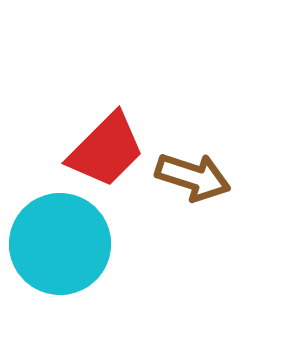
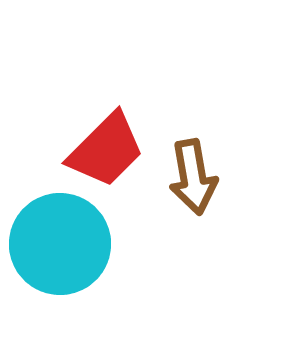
brown arrow: rotated 62 degrees clockwise
